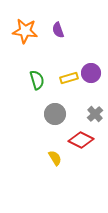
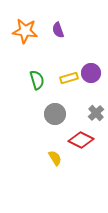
gray cross: moved 1 px right, 1 px up
